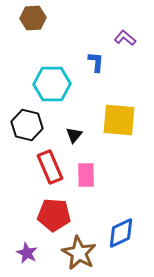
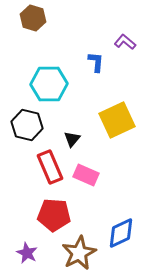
brown hexagon: rotated 20 degrees clockwise
purple L-shape: moved 4 px down
cyan hexagon: moved 3 px left
yellow square: moved 2 px left; rotated 30 degrees counterclockwise
black triangle: moved 2 px left, 4 px down
pink rectangle: rotated 65 degrees counterclockwise
brown star: rotated 16 degrees clockwise
